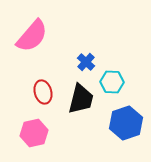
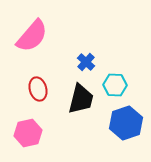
cyan hexagon: moved 3 px right, 3 px down
red ellipse: moved 5 px left, 3 px up
pink hexagon: moved 6 px left
